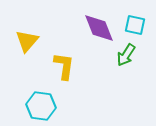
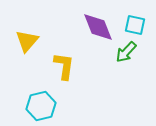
purple diamond: moved 1 px left, 1 px up
green arrow: moved 3 px up; rotated 10 degrees clockwise
cyan hexagon: rotated 20 degrees counterclockwise
